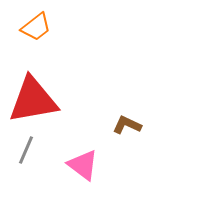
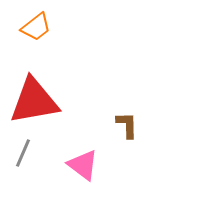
red triangle: moved 1 px right, 1 px down
brown L-shape: rotated 64 degrees clockwise
gray line: moved 3 px left, 3 px down
